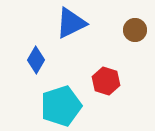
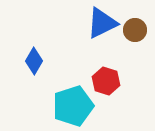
blue triangle: moved 31 px right
blue diamond: moved 2 px left, 1 px down
cyan pentagon: moved 12 px right
